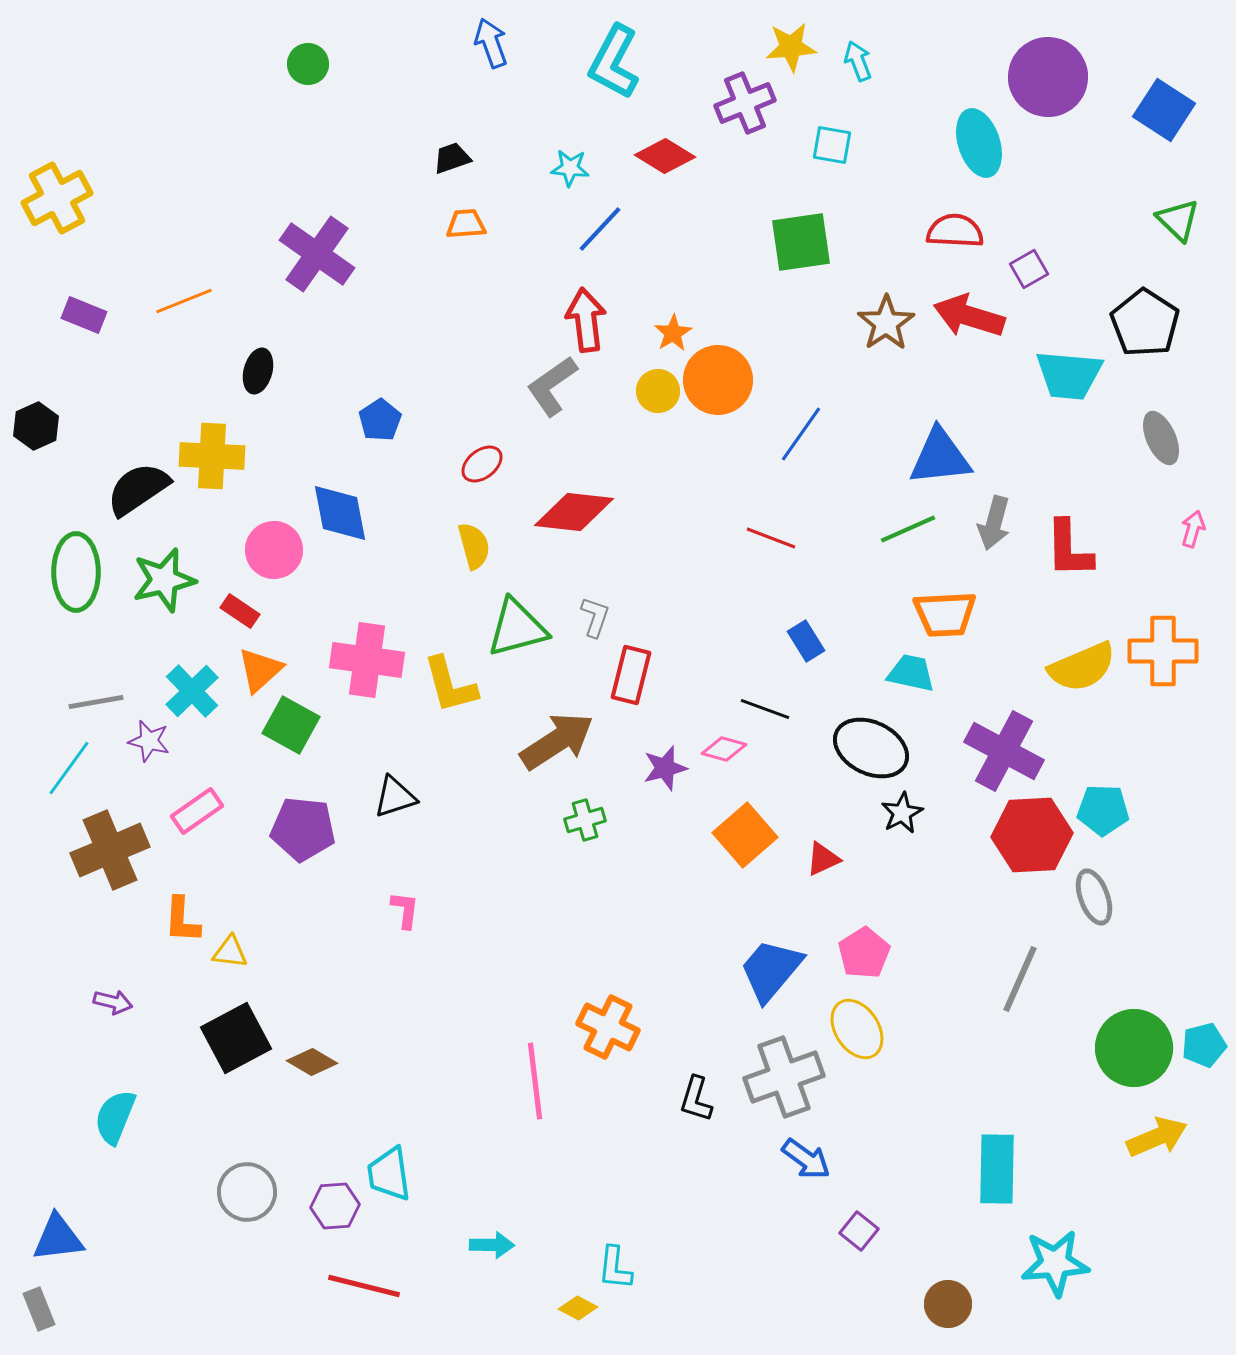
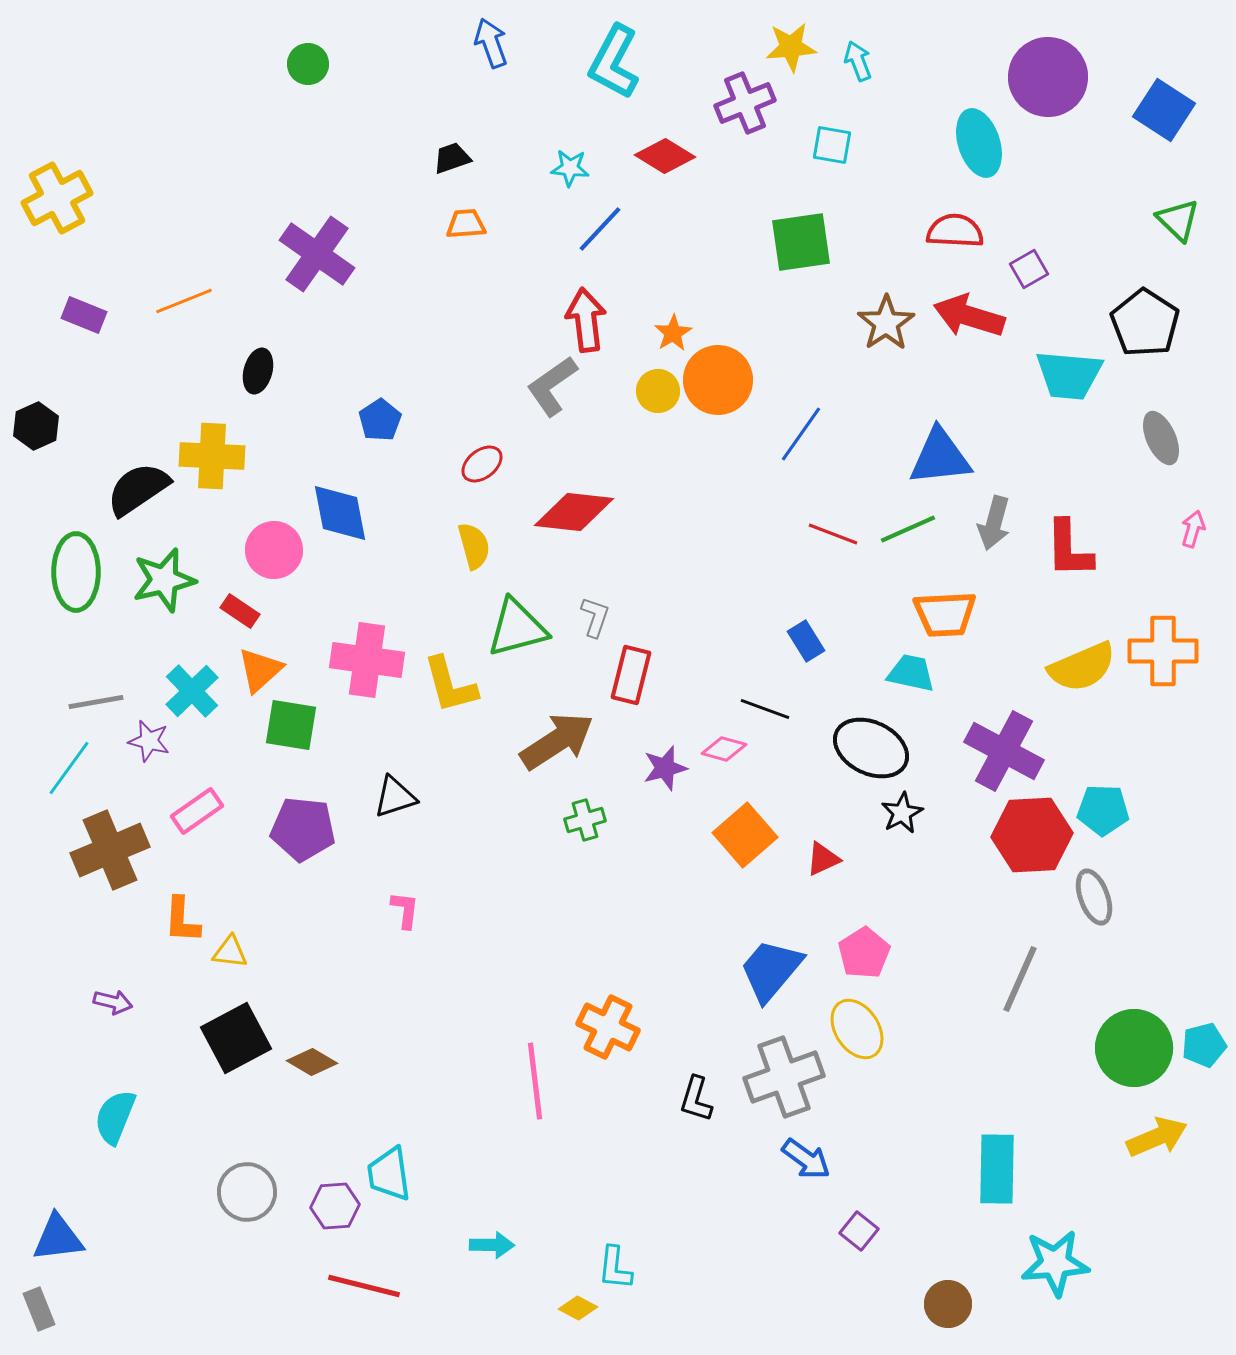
red line at (771, 538): moved 62 px right, 4 px up
green square at (291, 725): rotated 20 degrees counterclockwise
